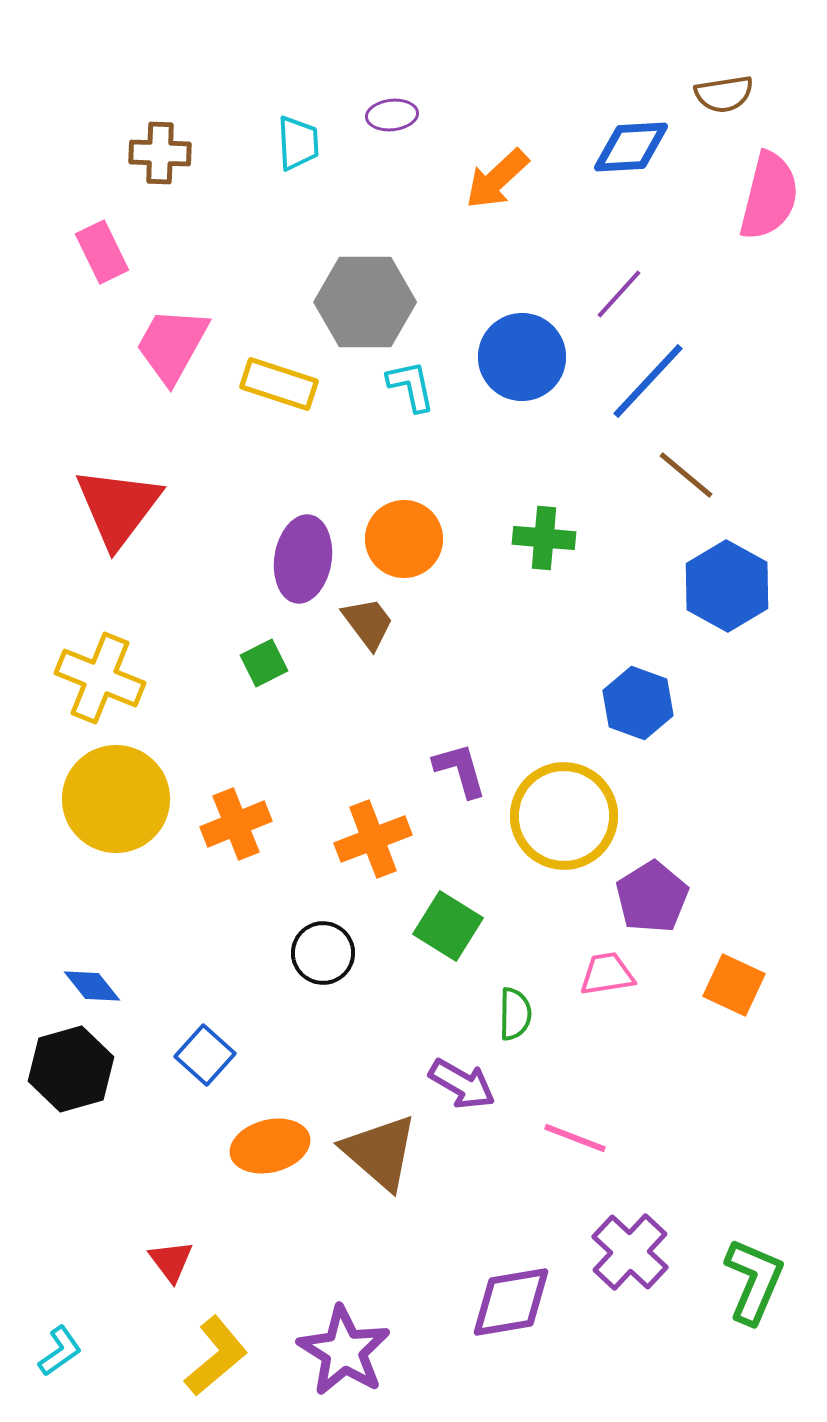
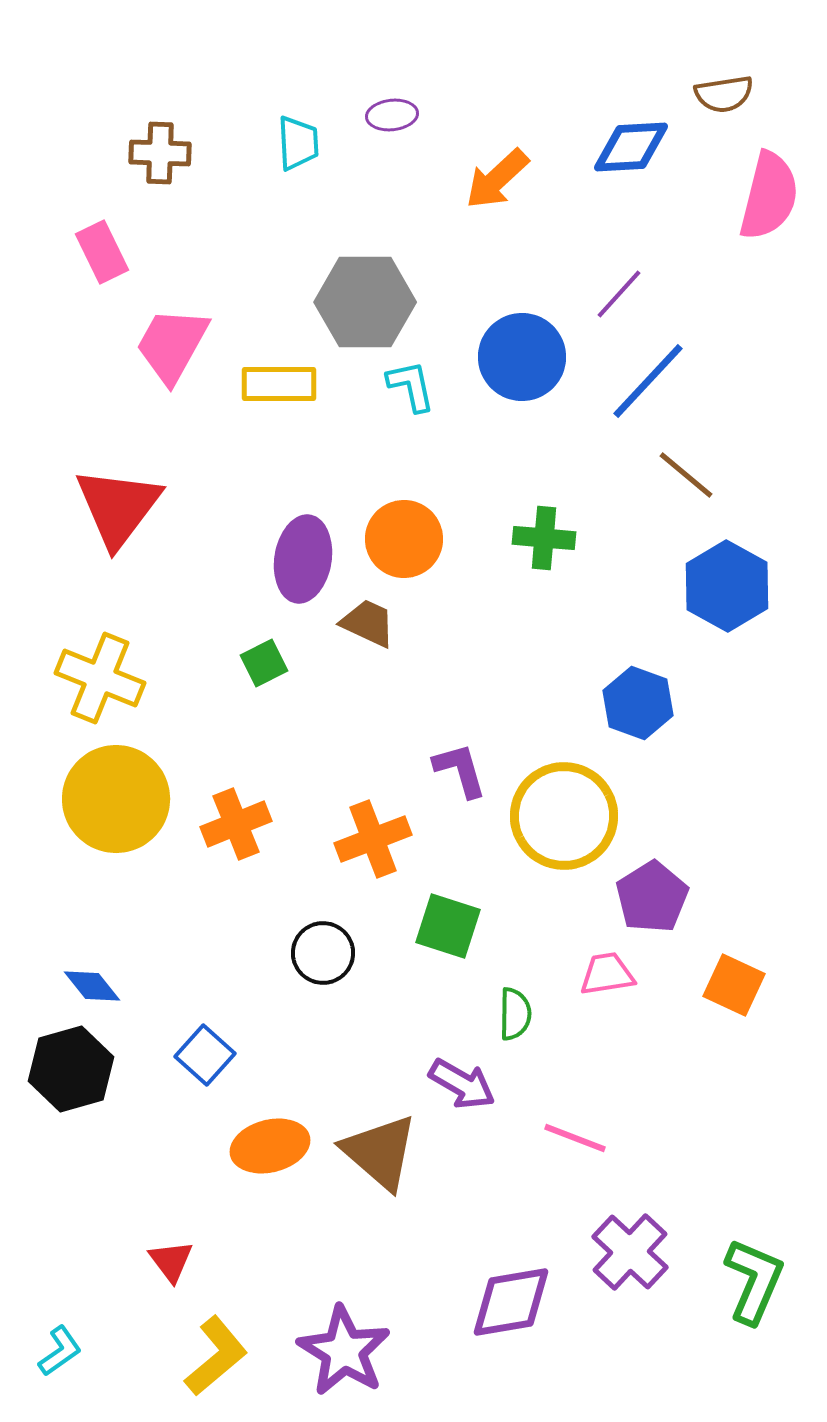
yellow rectangle at (279, 384): rotated 18 degrees counterclockwise
brown trapezoid at (368, 623): rotated 28 degrees counterclockwise
green square at (448, 926): rotated 14 degrees counterclockwise
